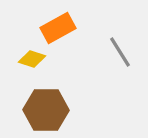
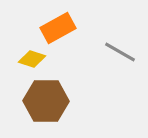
gray line: rotated 28 degrees counterclockwise
brown hexagon: moved 9 px up
